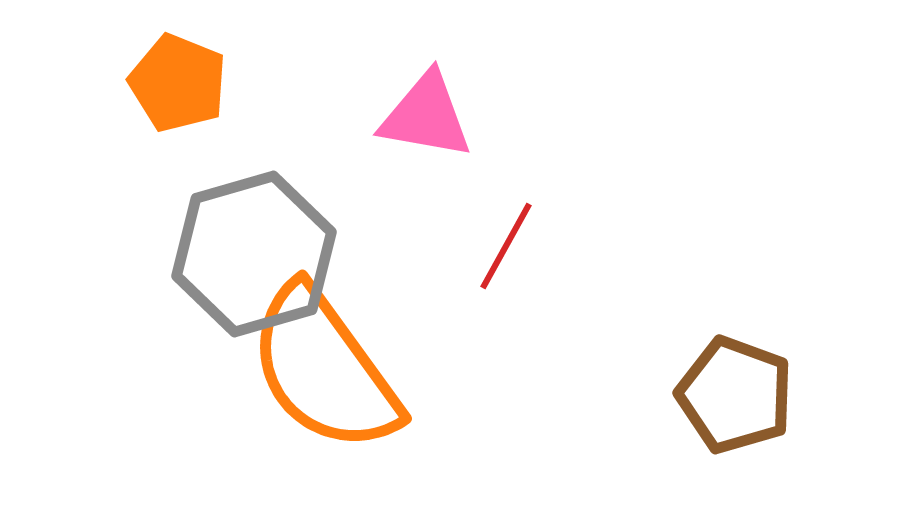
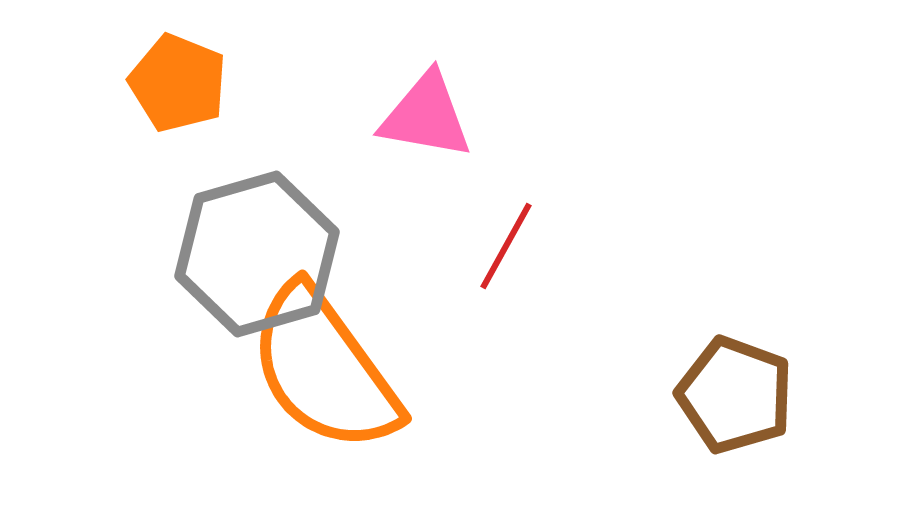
gray hexagon: moved 3 px right
